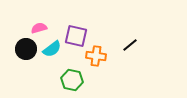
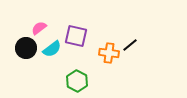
pink semicircle: rotated 21 degrees counterclockwise
black circle: moved 1 px up
orange cross: moved 13 px right, 3 px up
green hexagon: moved 5 px right, 1 px down; rotated 15 degrees clockwise
